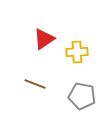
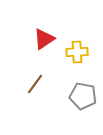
brown line: rotated 75 degrees counterclockwise
gray pentagon: moved 1 px right
